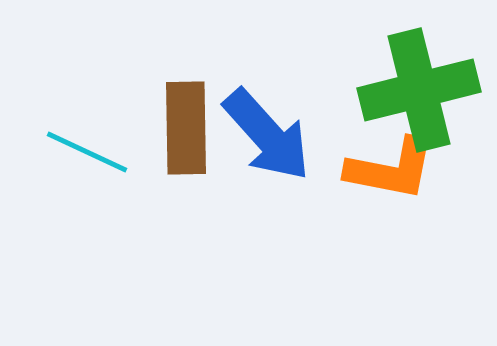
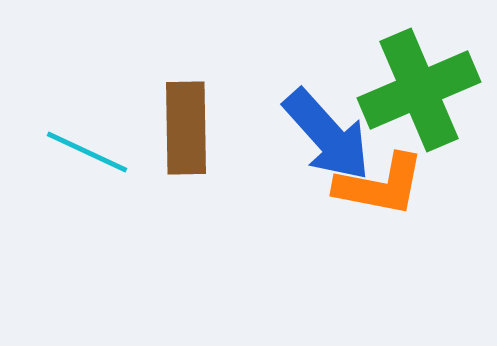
green cross: rotated 9 degrees counterclockwise
blue arrow: moved 60 px right
orange L-shape: moved 11 px left, 16 px down
